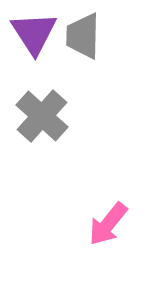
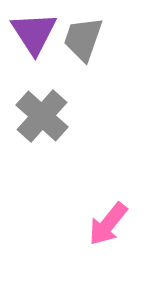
gray trapezoid: moved 3 px down; rotated 18 degrees clockwise
